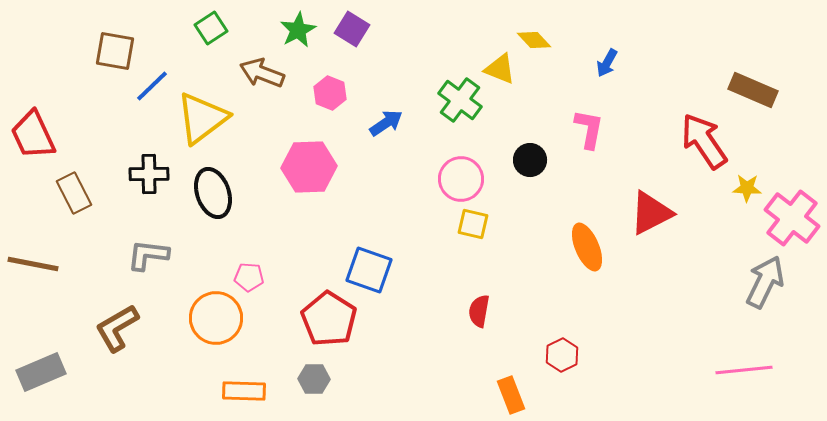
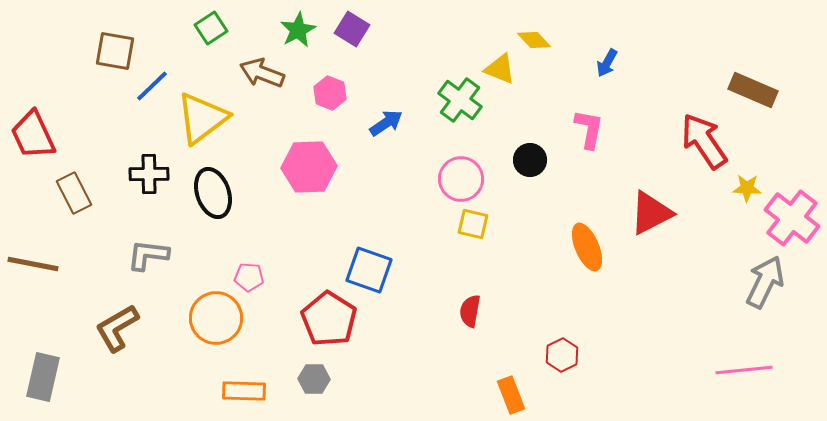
red semicircle at (479, 311): moved 9 px left
gray rectangle at (41, 372): moved 2 px right, 5 px down; rotated 54 degrees counterclockwise
